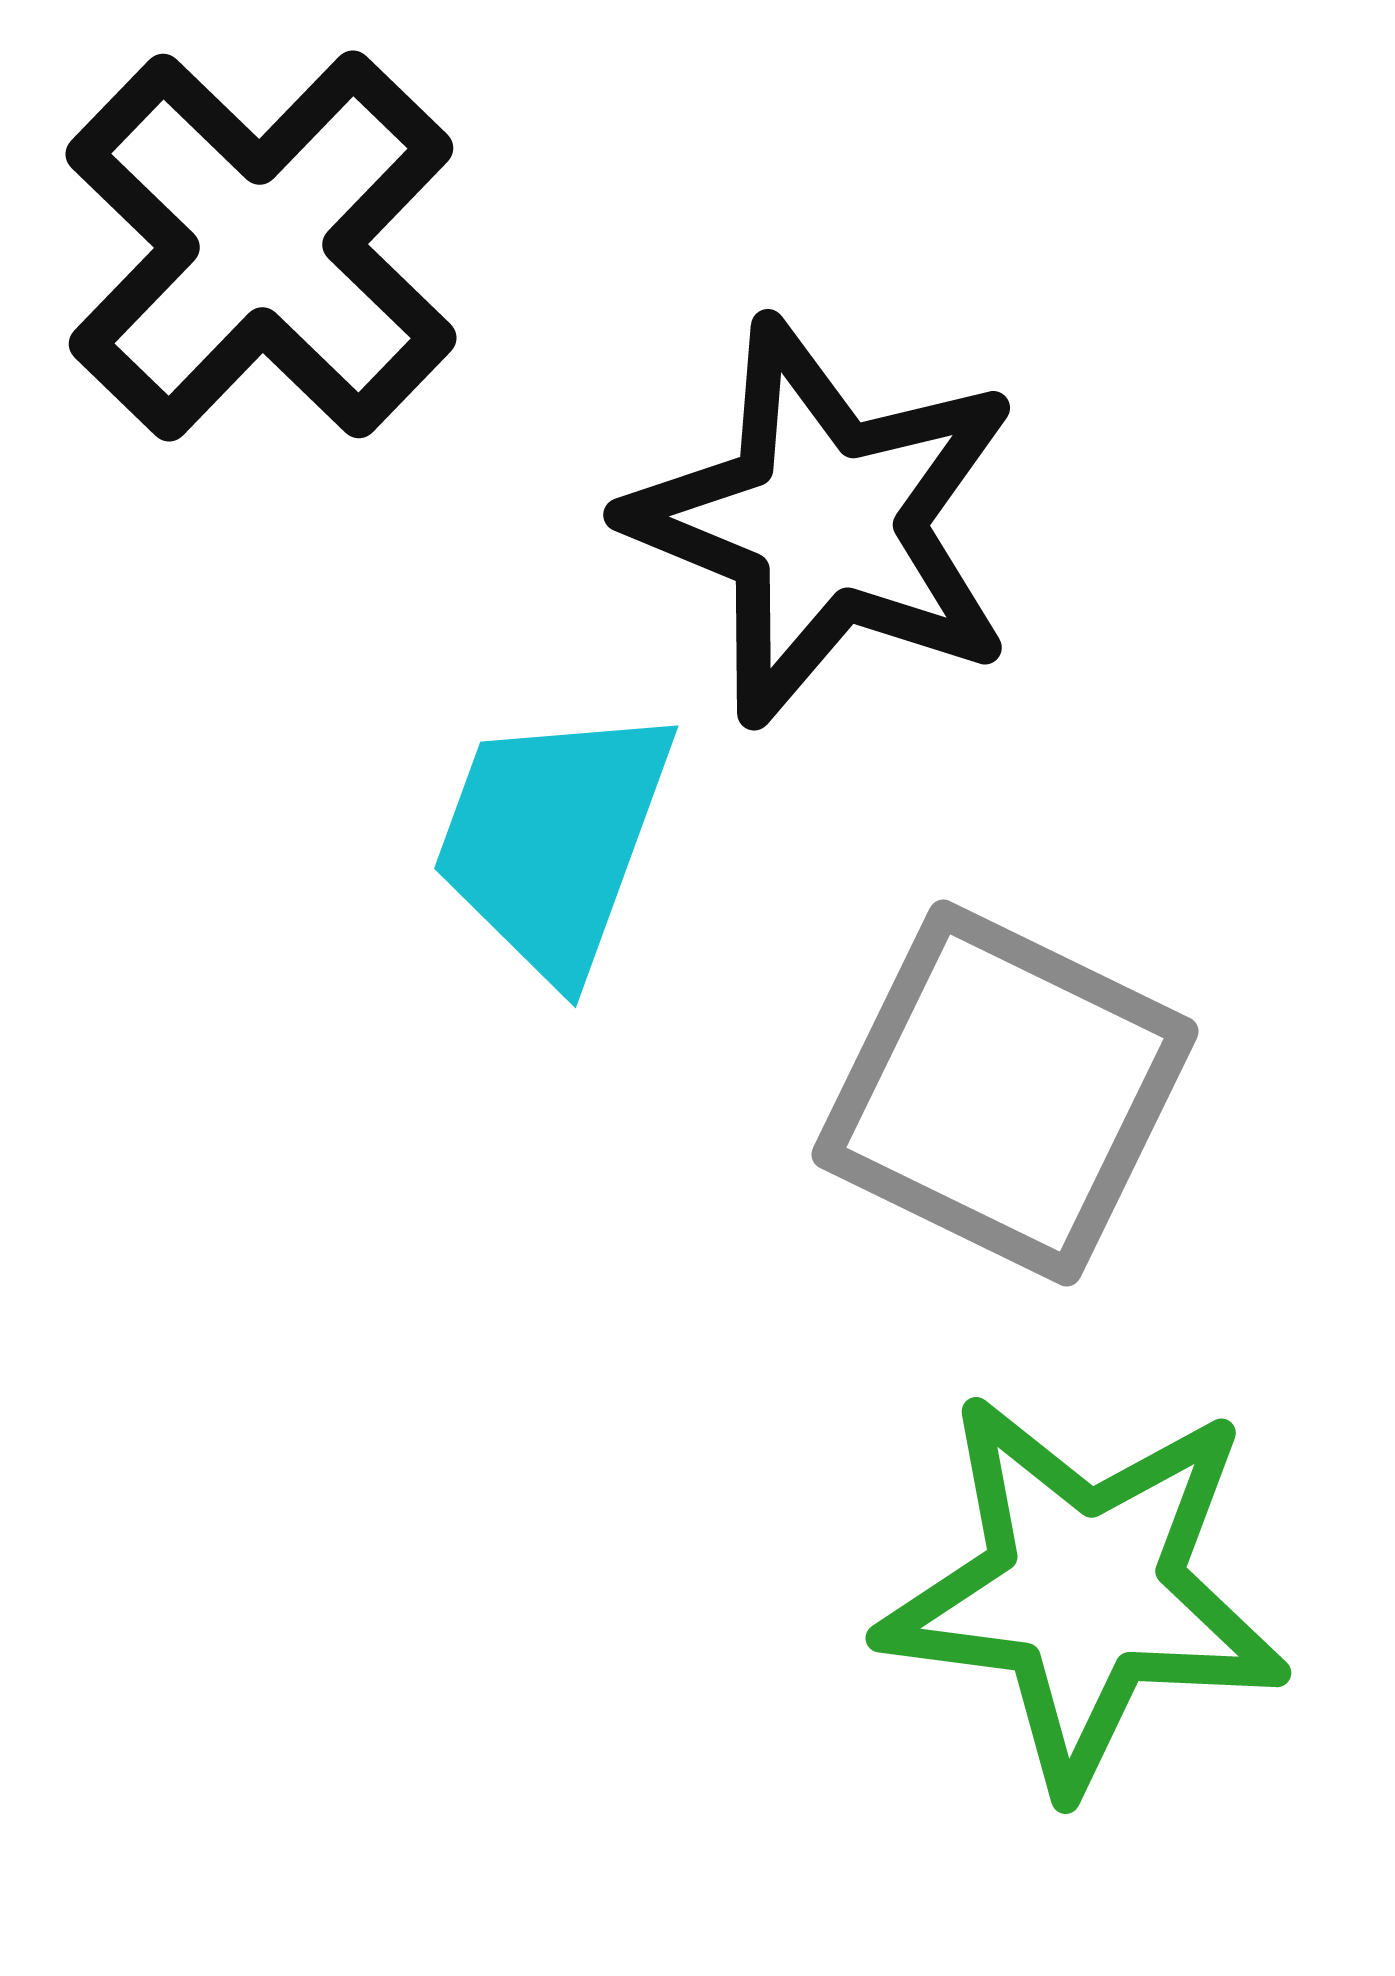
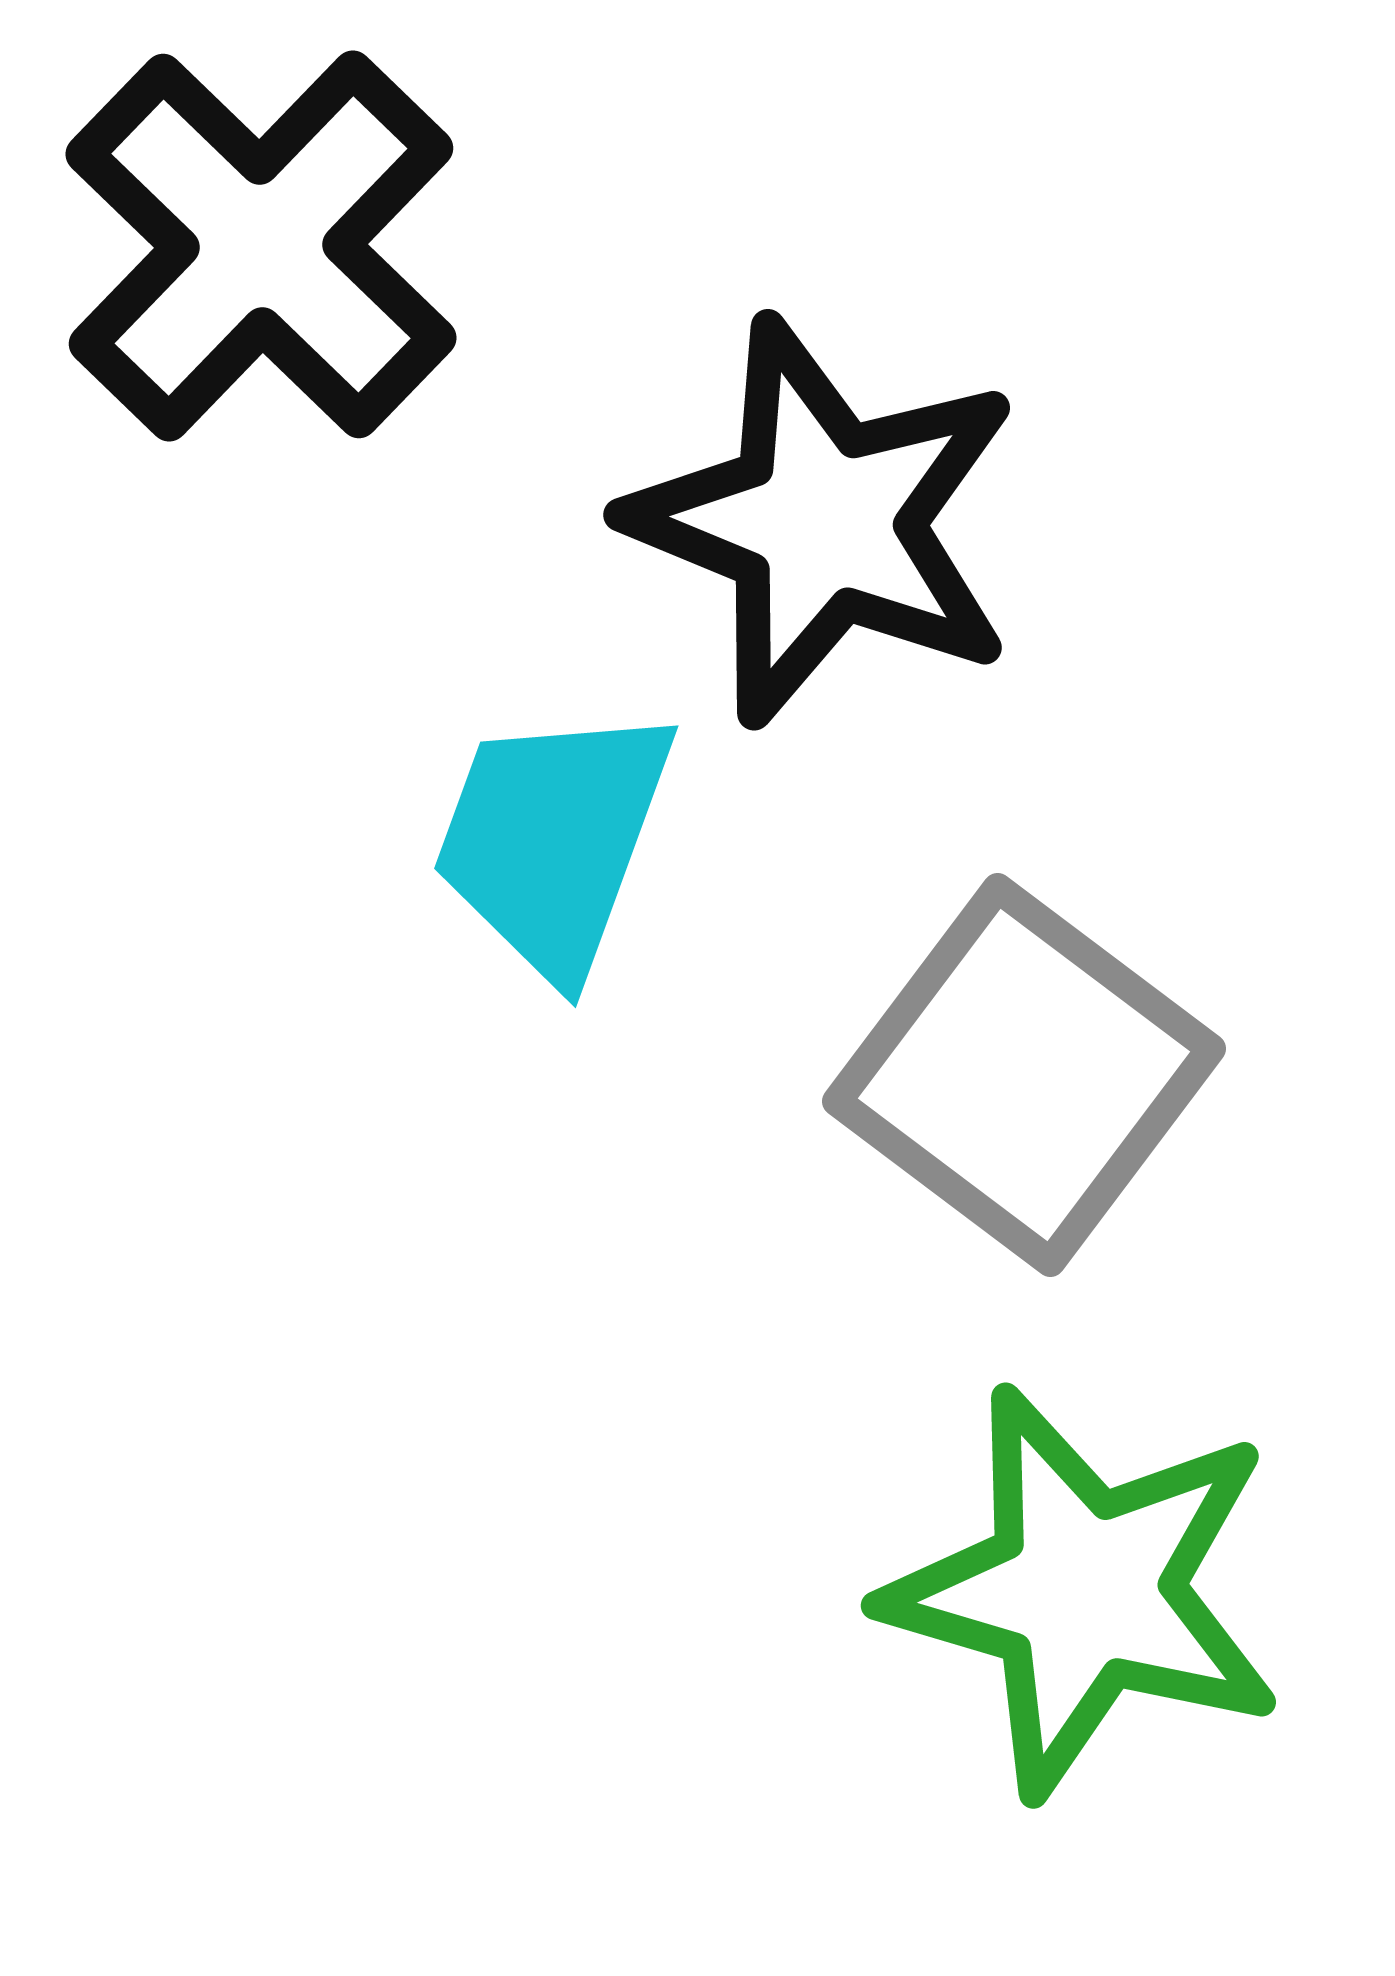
gray square: moved 19 px right, 18 px up; rotated 11 degrees clockwise
green star: rotated 9 degrees clockwise
